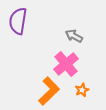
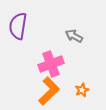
purple semicircle: moved 5 px down
pink cross: moved 15 px left; rotated 20 degrees clockwise
